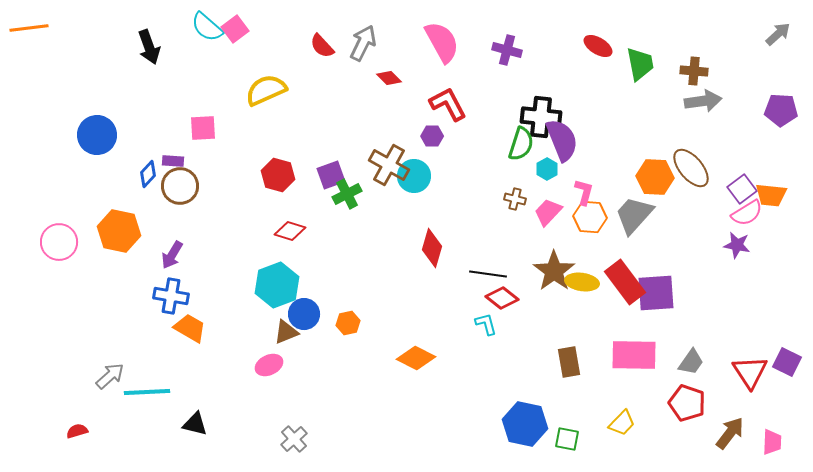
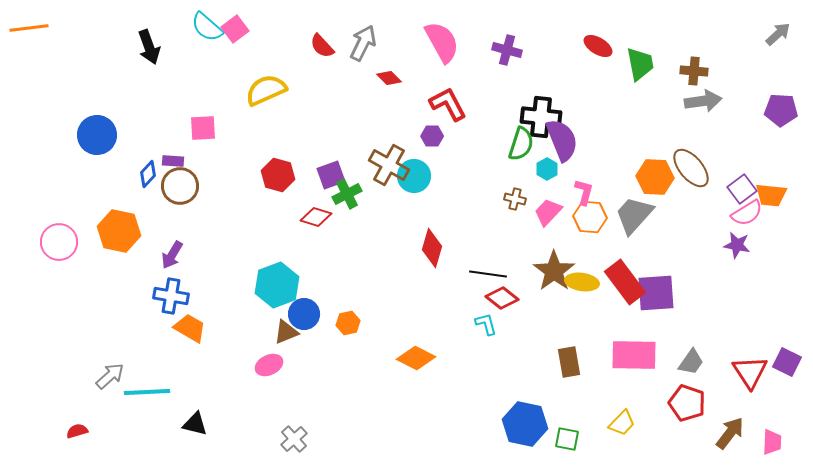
red diamond at (290, 231): moved 26 px right, 14 px up
